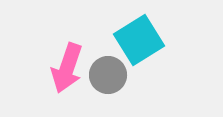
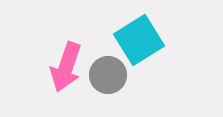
pink arrow: moved 1 px left, 1 px up
